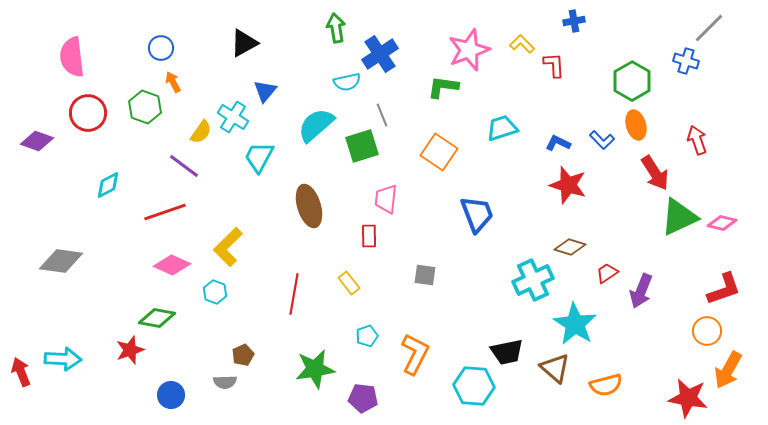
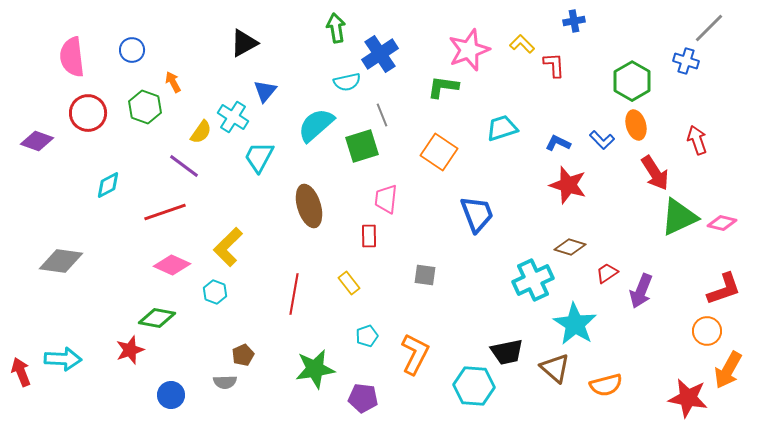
blue circle at (161, 48): moved 29 px left, 2 px down
